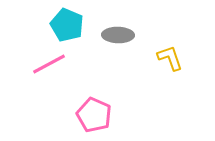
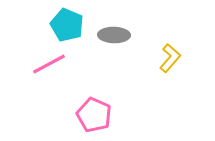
gray ellipse: moved 4 px left
yellow L-shape: rotated 60 degrees clockwise
